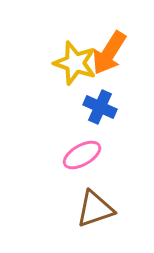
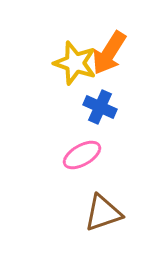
brown triangle: moved 8 px right, 4 px down
